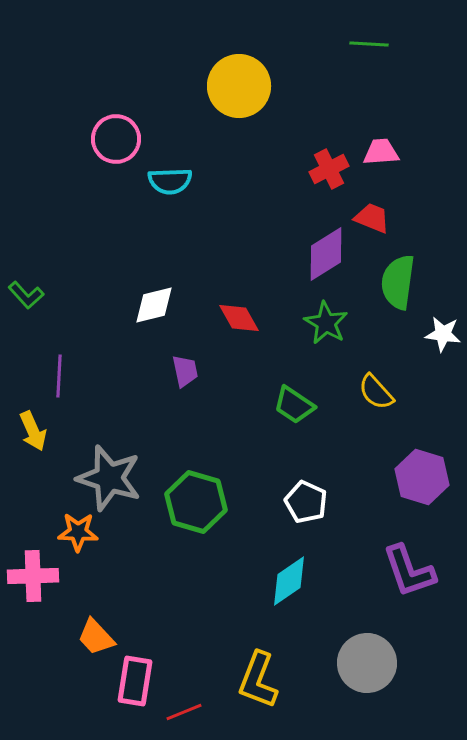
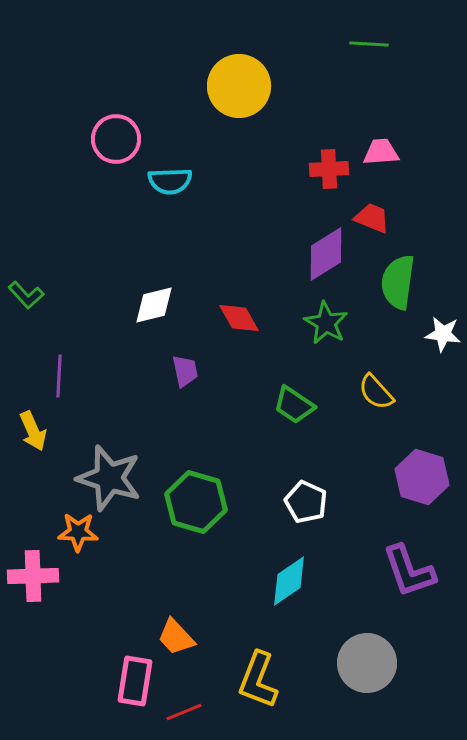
red cross: rotated 24 degrees clockwise
orange trapezoid: moved 80 px right
